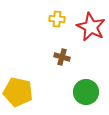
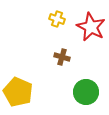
yellow cross: rotated 14 degrees clockwise
yellow pentagon: rotated 12 degrees clockwise
